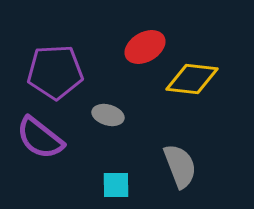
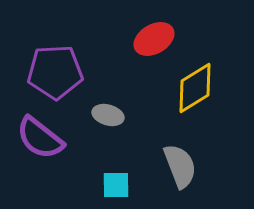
red ellipse: moved 9 px right, 8 px up
yellow diamond: moved 3 px right, 9 px down; rotated 38 degrees counterclockwise
